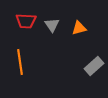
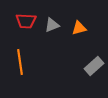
gray triangle: rotated 42 degrees clockwise
